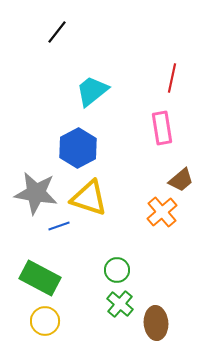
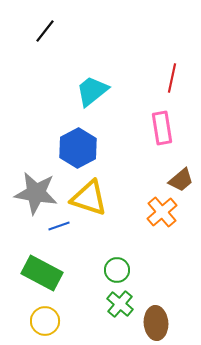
black line: moved 12 px left, 1 px up
green rectangle: moved 2 px right, 5 px up
